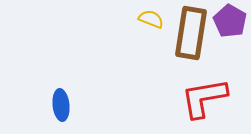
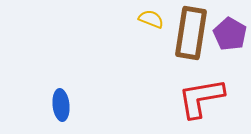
purple pentagon: moved 13 px down
red L-shape: moved 3 px left
